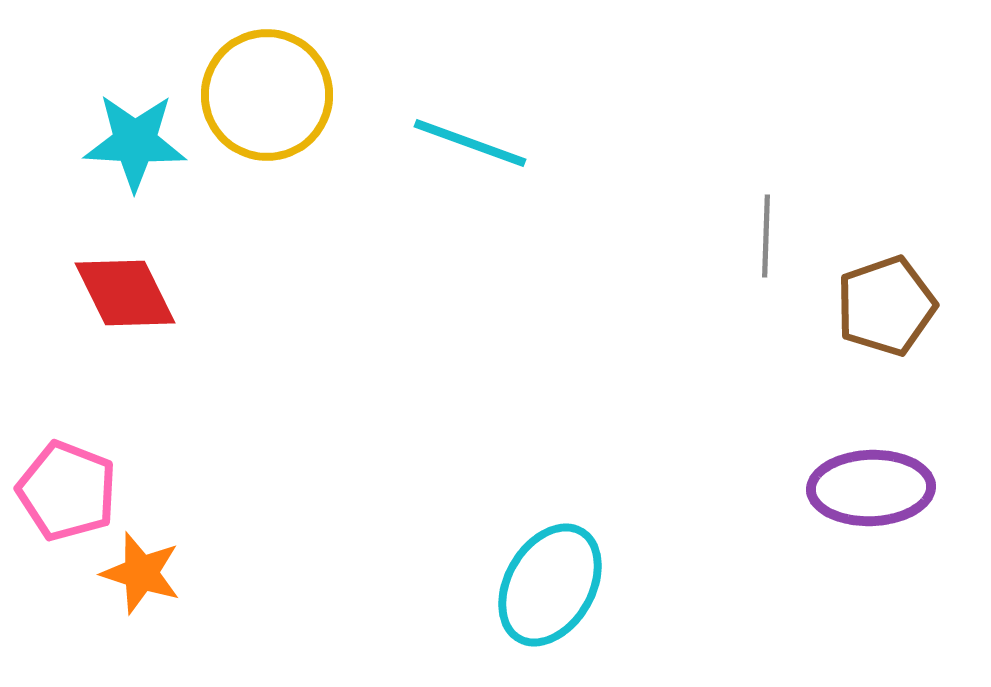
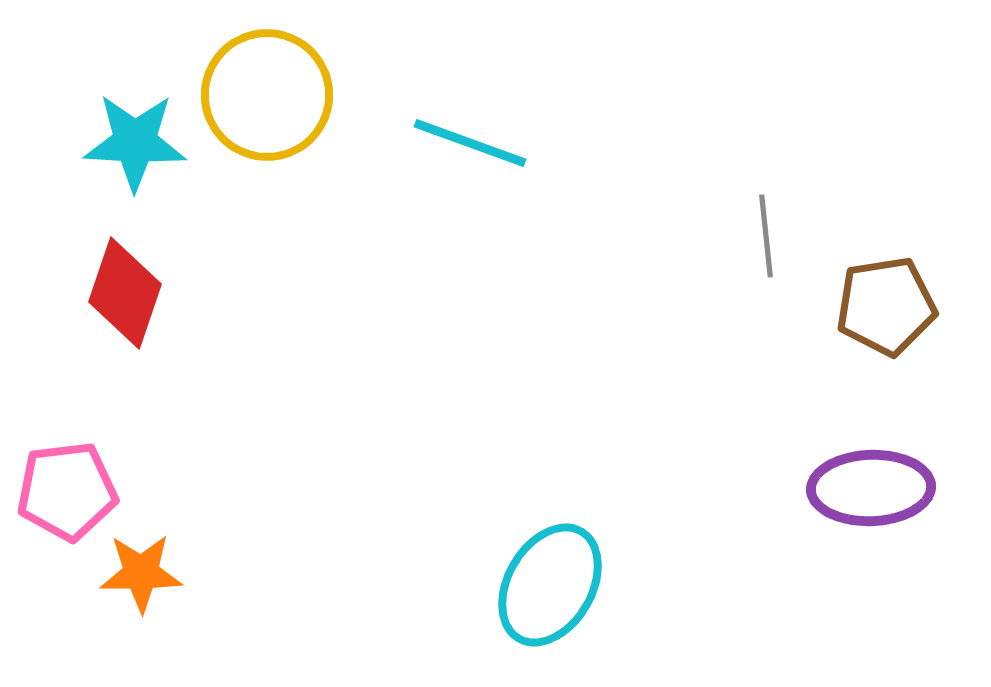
gray line: rotated 8 degrees counterclockwise
red diamond: rotated 45 degrees clockwise
brown pentagon: rotated 10 degrees clockwise
pink pentagon: rotated 28 degrees counterclockwise
orange star: rotated 18 degrees counterclockwise
